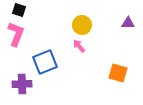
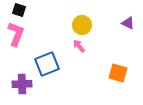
purple triangle: rotated 24 degrees clockwise
blue square: moved 2 px right, 2 px down
